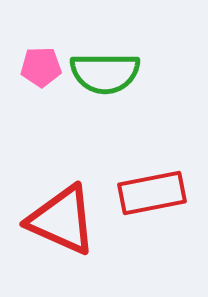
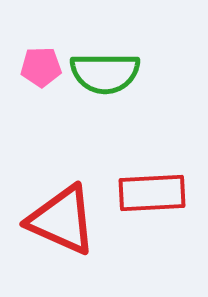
red rectangle: rotated 8 degrees clockwise
